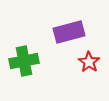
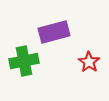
purple rectangle: moved 15 px left
